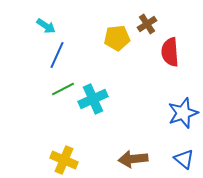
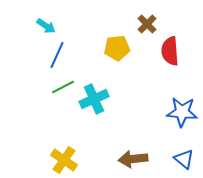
brown cross: rotated 12 degrees counterclockwise
yellow pentagon: moved 10 px down
red semicircle: moved 1 px up
green line: moved 2 px up
cyan cross: moved 1 px right
blue star: moved 1 px left, 1 px up; rotated 24 degrees clockwise
yellow cross: rotated 12 degrees clockwise
